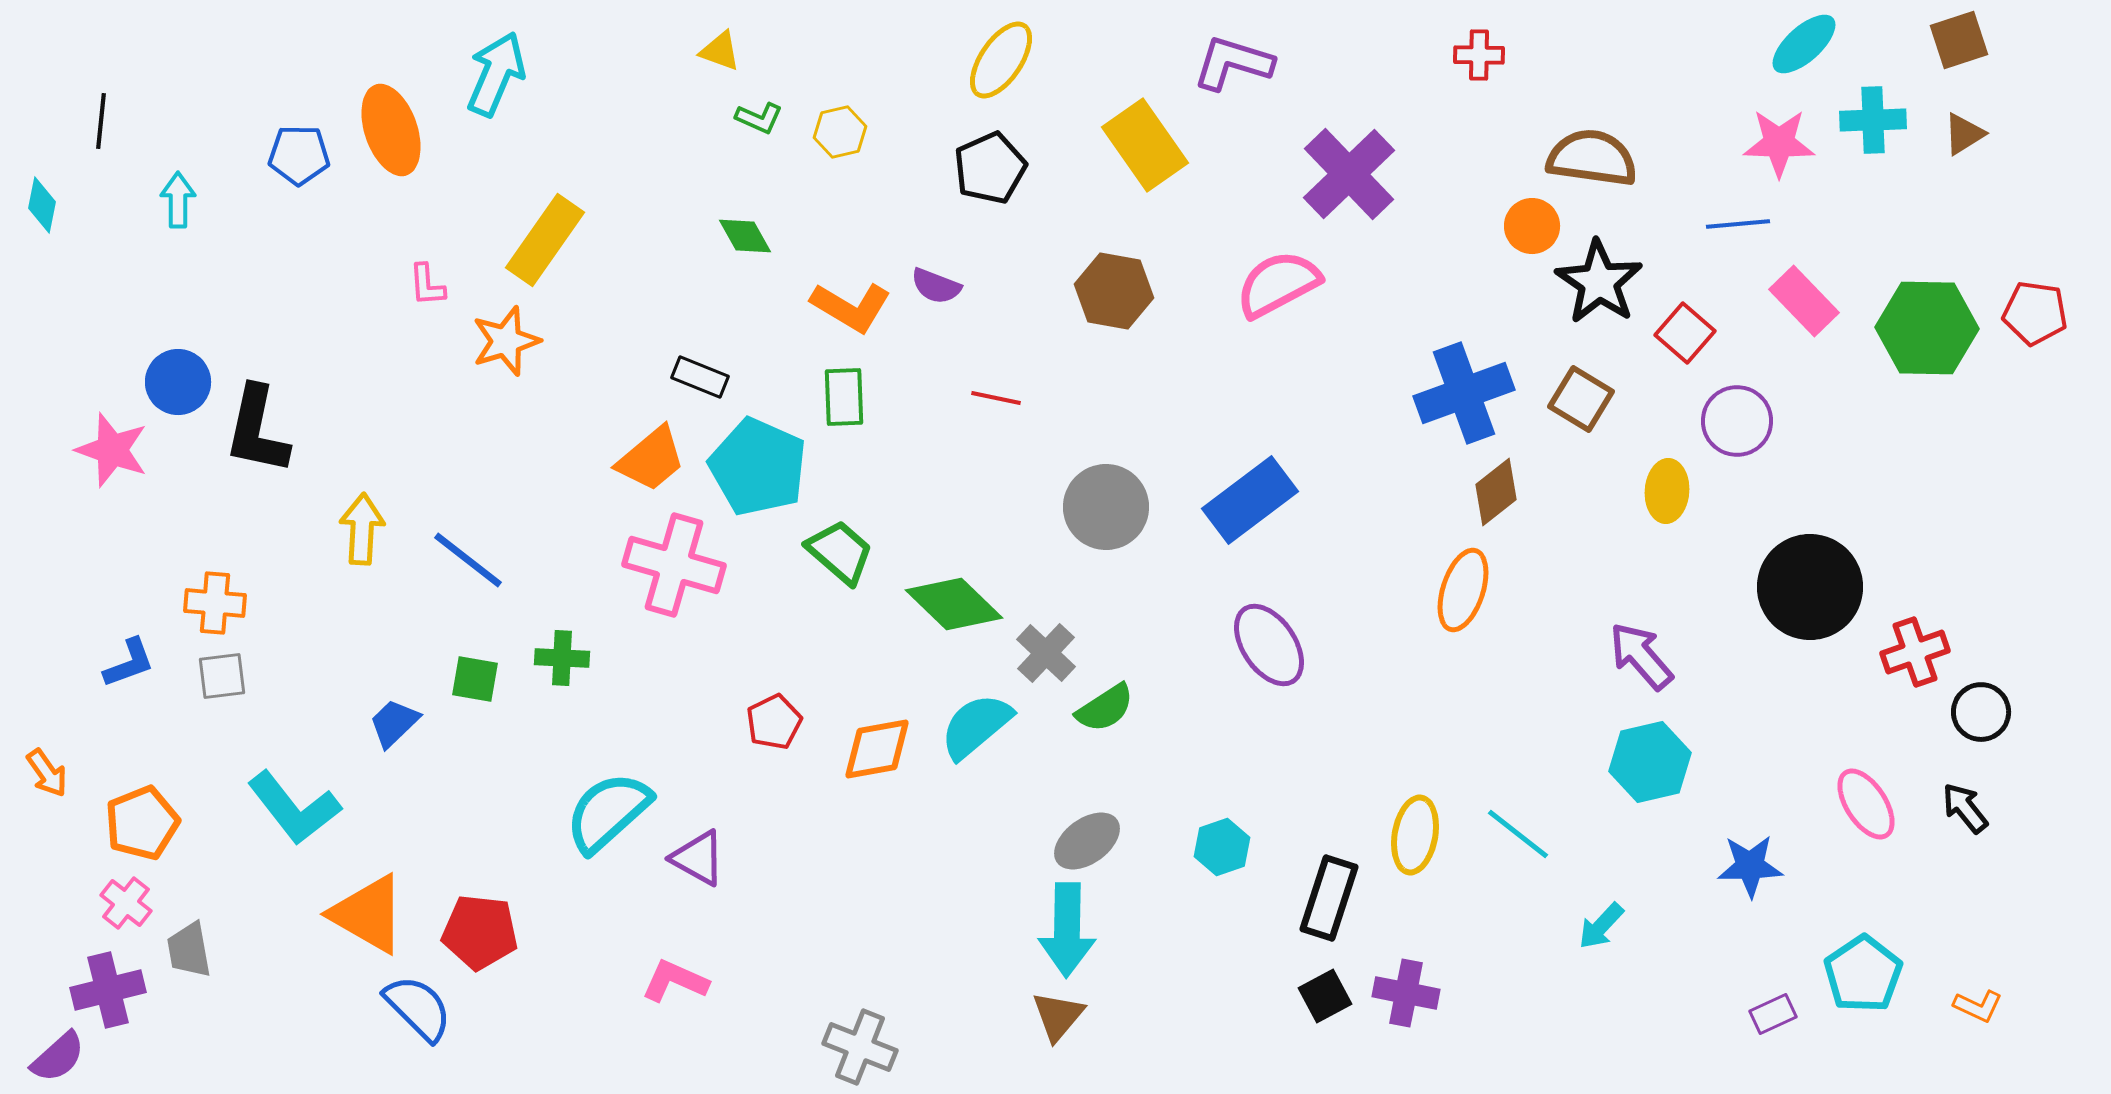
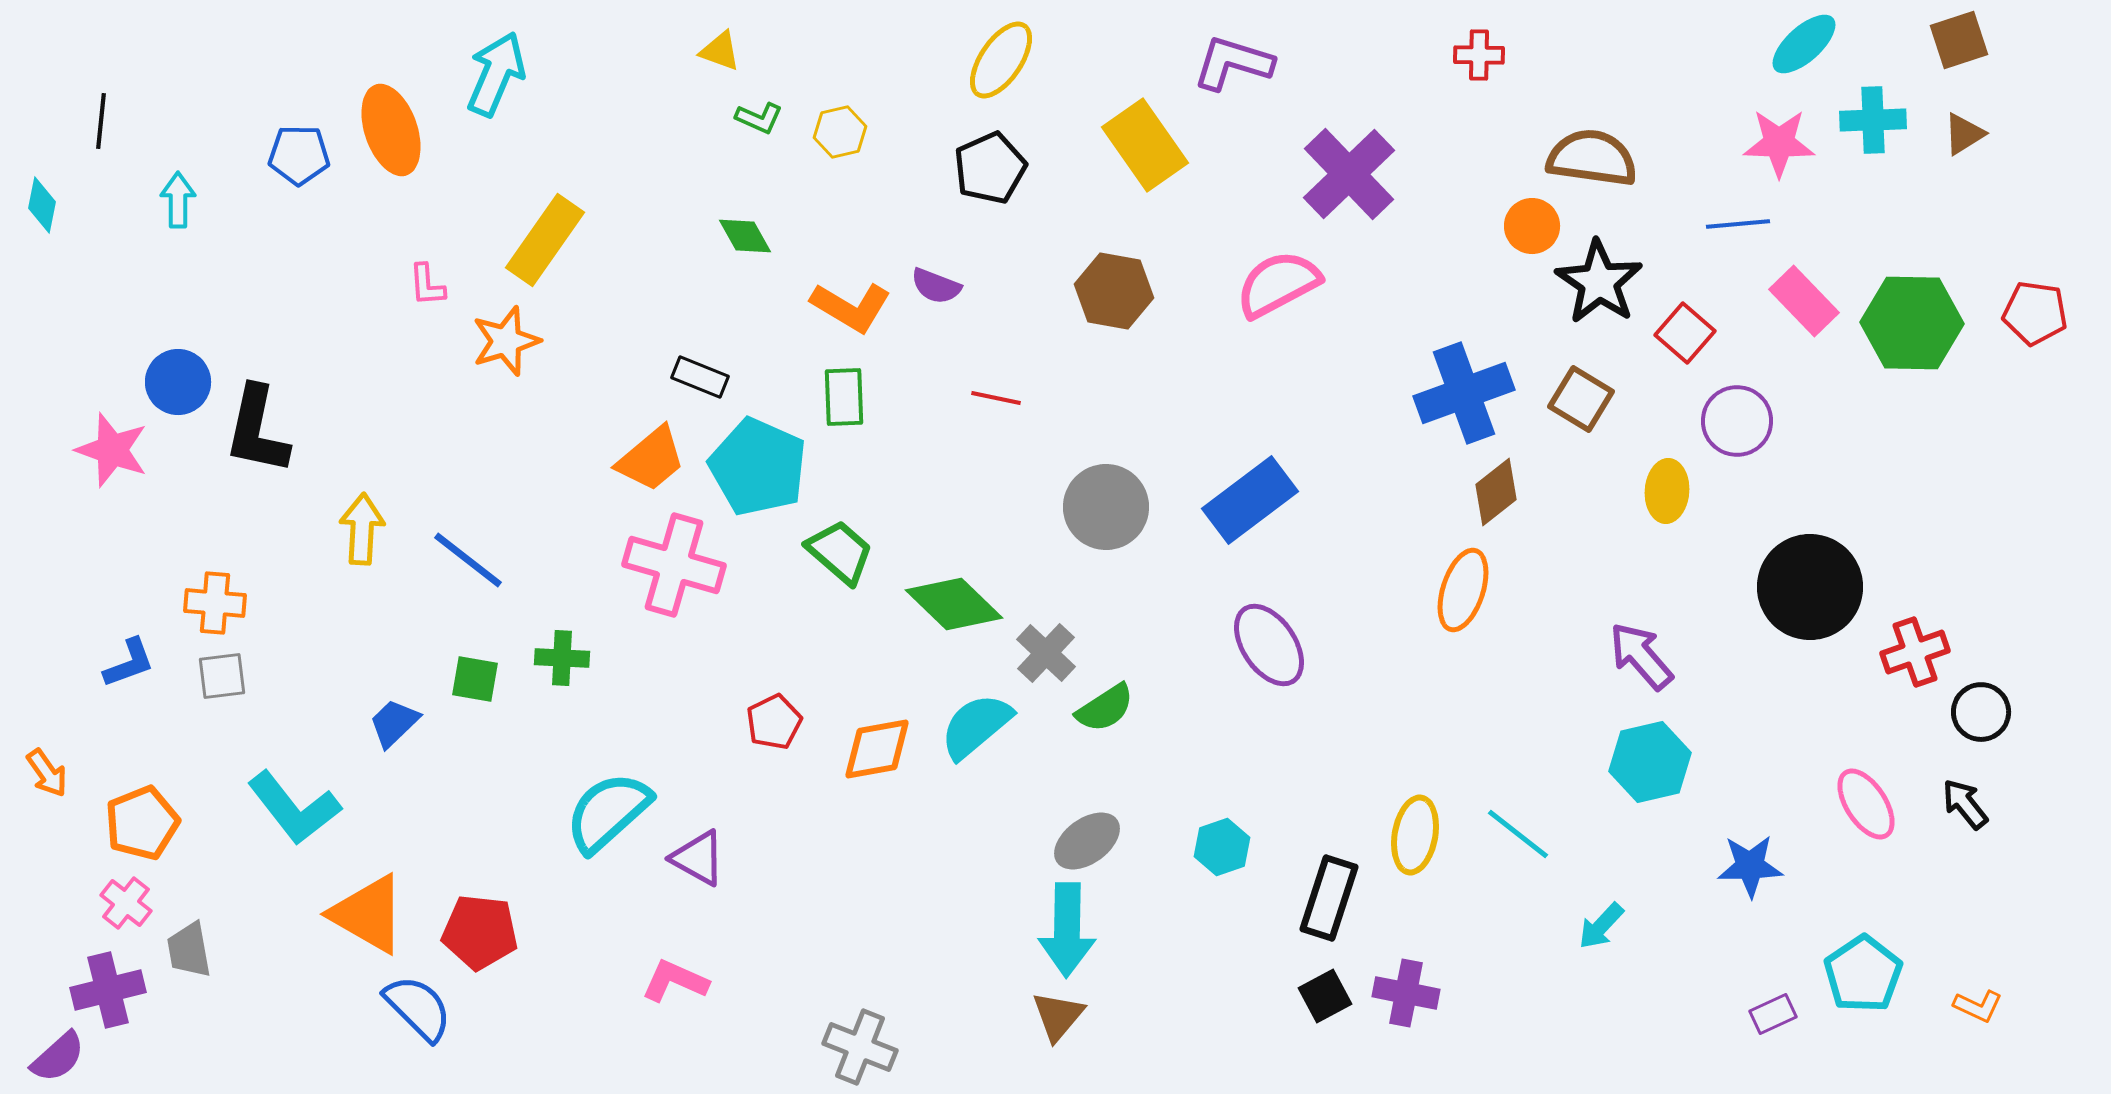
green hexagon at (1927, 328): moved 15 px left, 5 px up
black arrow at (1965, 808): moved 4 px up
